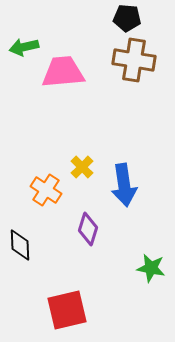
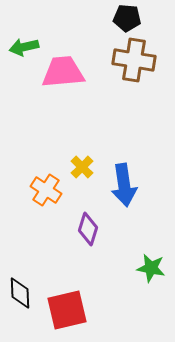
black diamond: moved 48 px down
